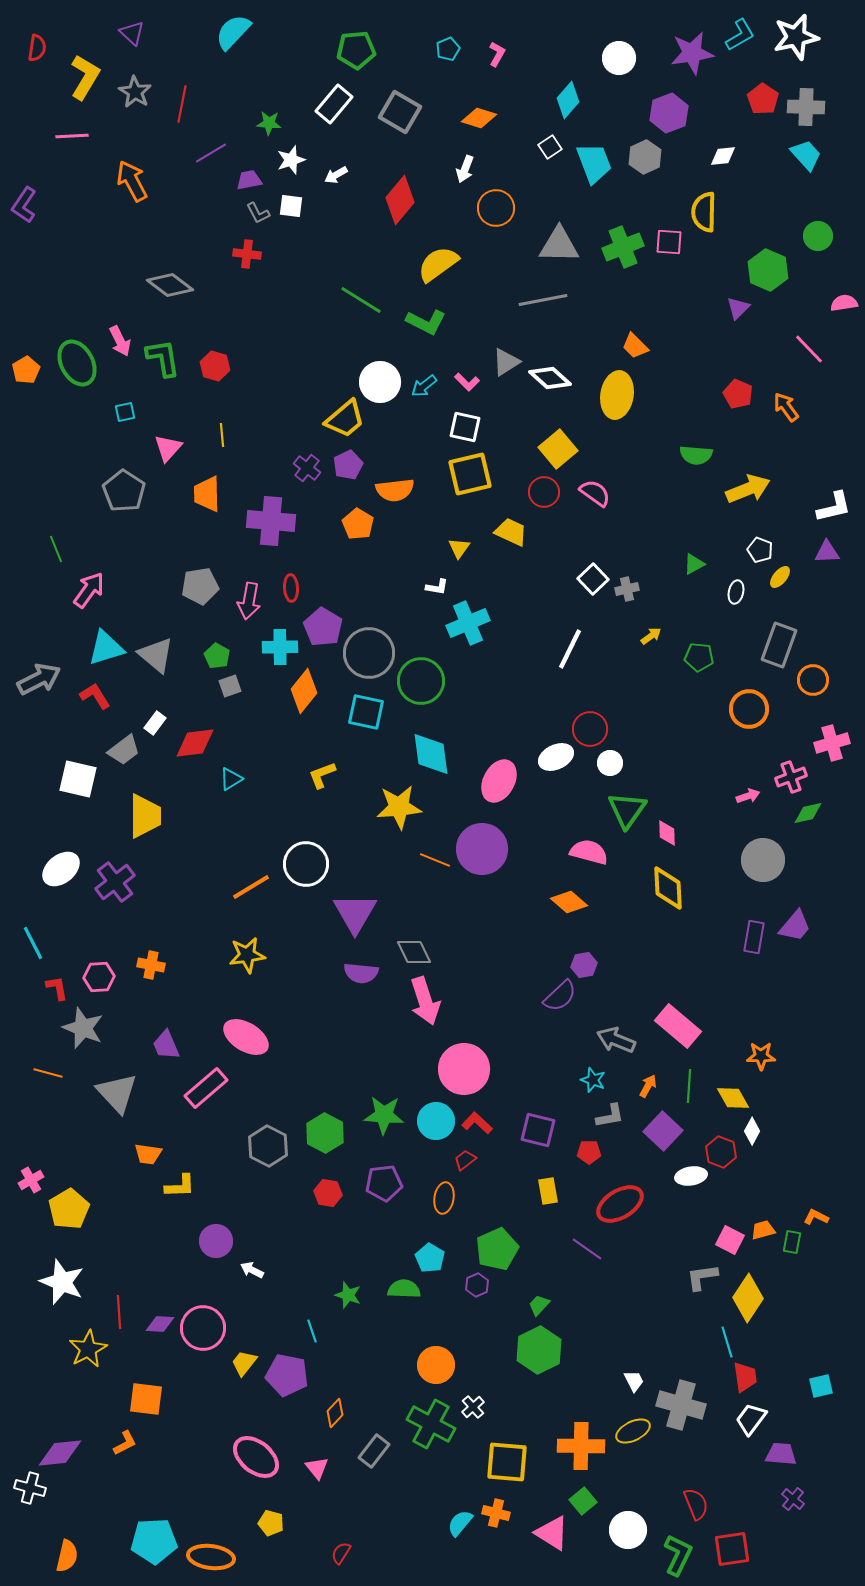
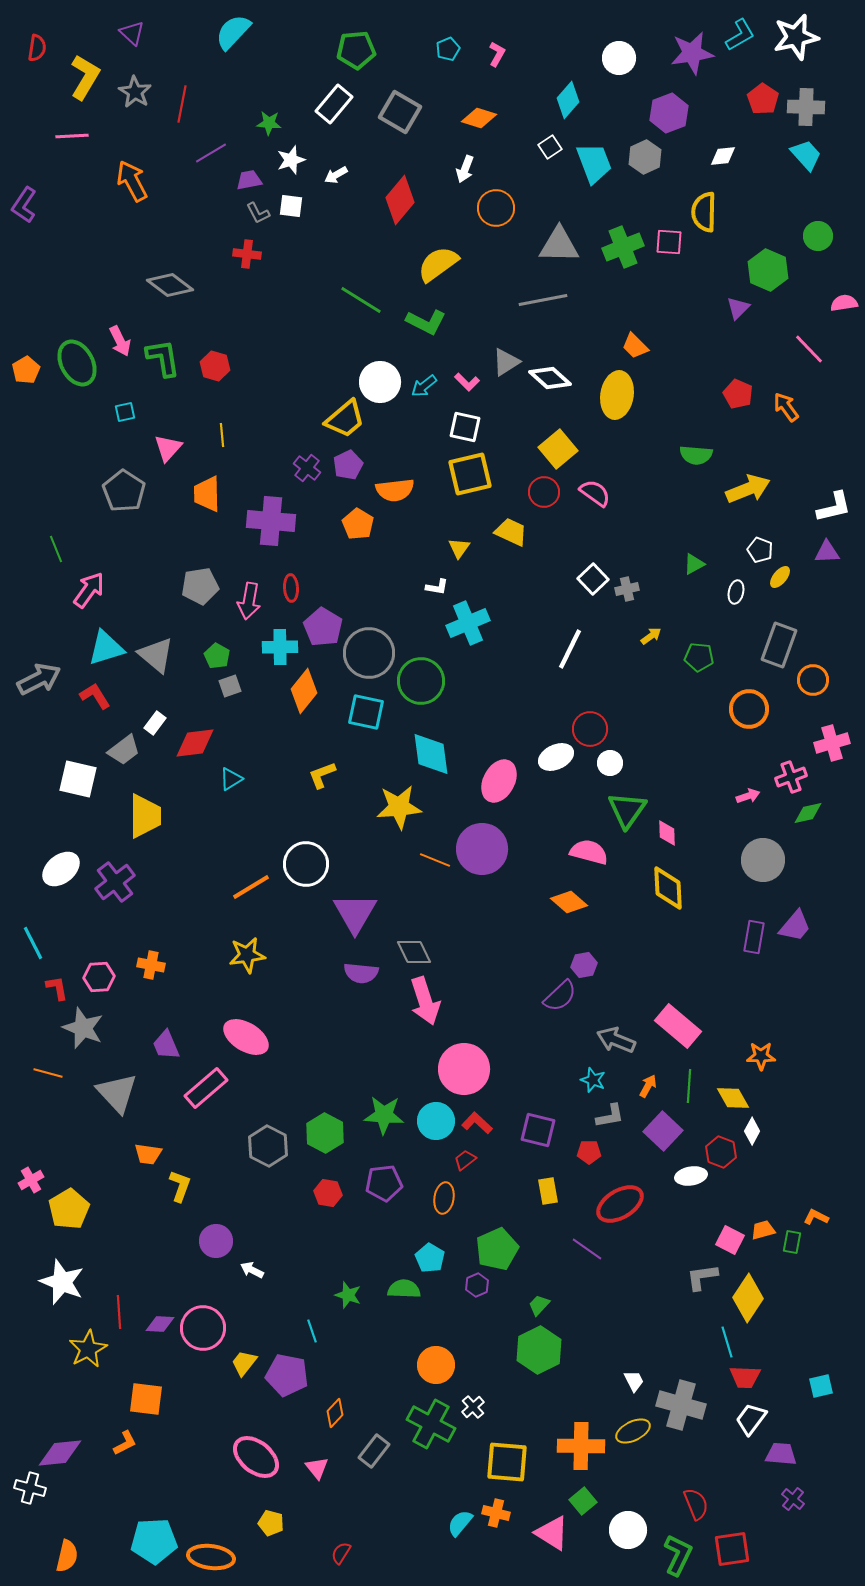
yellow L-shape at (180, 1186): rotated 68 degrees counterclockwise
red trapezoid at (745, 1377): rotated 100 degrees clockwise
